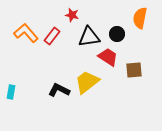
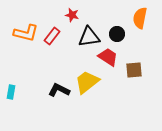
orange L-shape: rotated 145 degrees clockwise
